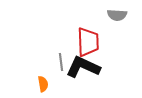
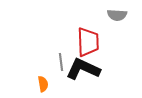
black L-shape: moved 2 px down
